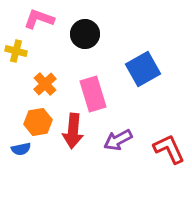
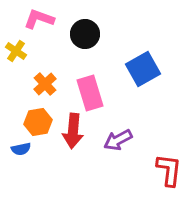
yellow cross: rotated 20 degrees clockwise
pink rectangle: moved 3 px left, 1 px up
red L-shape: moved 21 px down; rotated 32 degrees clockwise
